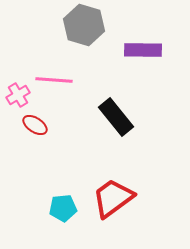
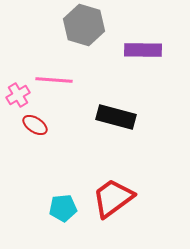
black rectangle: rotated 36 degrees counterclockwise
